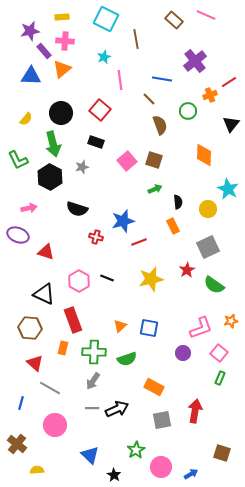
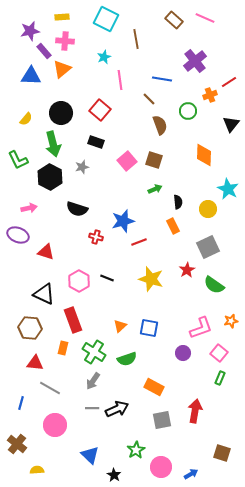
pink line at (206, 15): moved 1 px left, 3 px down
yellow star at (151, 279): rotated 30 degrees clockwise
green cross at (94, 352): rotated 30 degrees clockwise
red triangle at (35, 363): rotated 36 degrees counterclockwise
